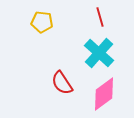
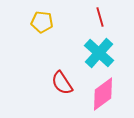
pink diamond: moved 1 px left
